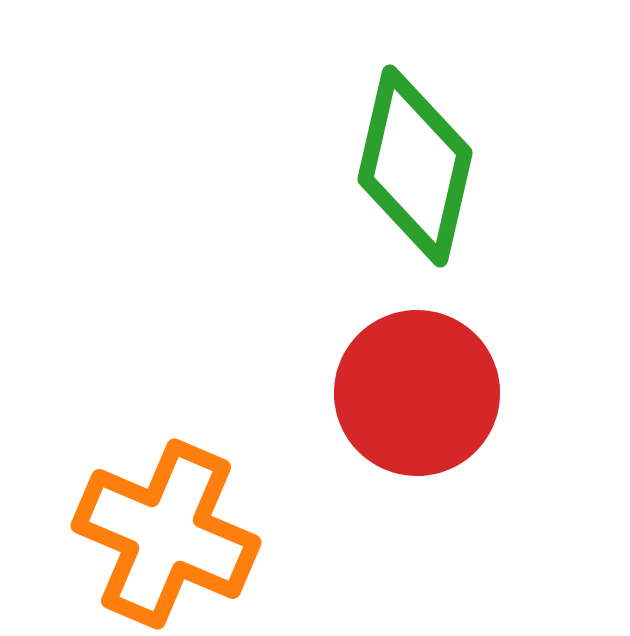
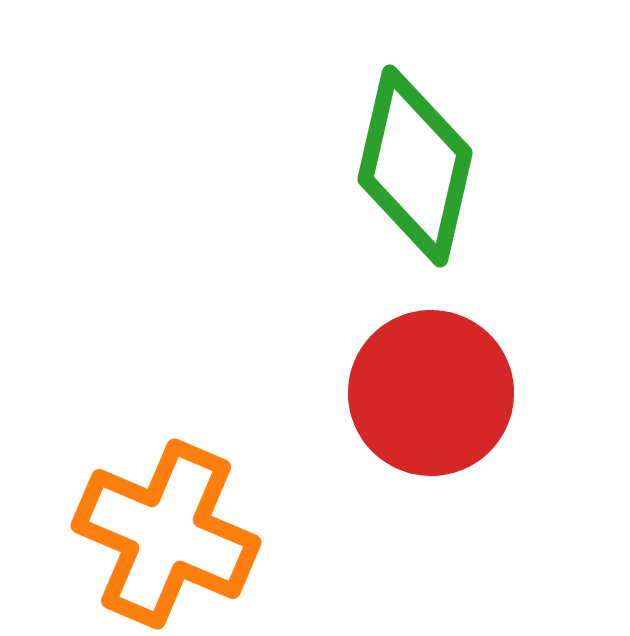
red circle: moved 14 px right
